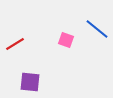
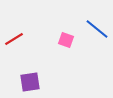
red line: moved 1 px left, 5 px up
purple square: rotated 15 degrees counterclockwise
